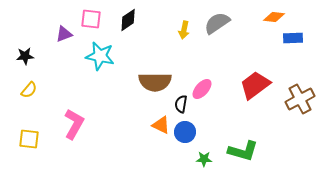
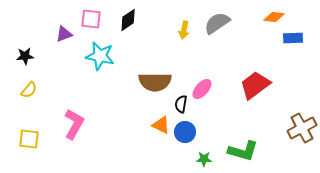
brown cross: moved 2 px right, 29 px down
